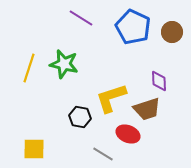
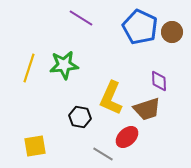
blue pentagon: moved 7 px right
green star: moved 1 px down; rotated 20 degrees counterclockwise
yellow L-shape: rotated 48 degrees counterclockwise
red ellipse: moved 1 px left, 3 px down; rotated 65 degrees counterclockwise
yellow square: moved 1 px right, 3 px up; rotated 10 degrees counterclockwise
